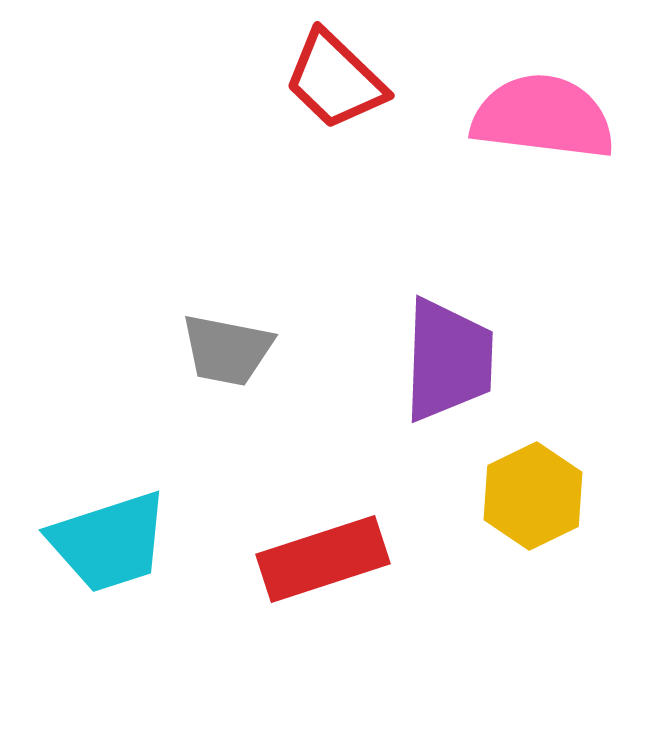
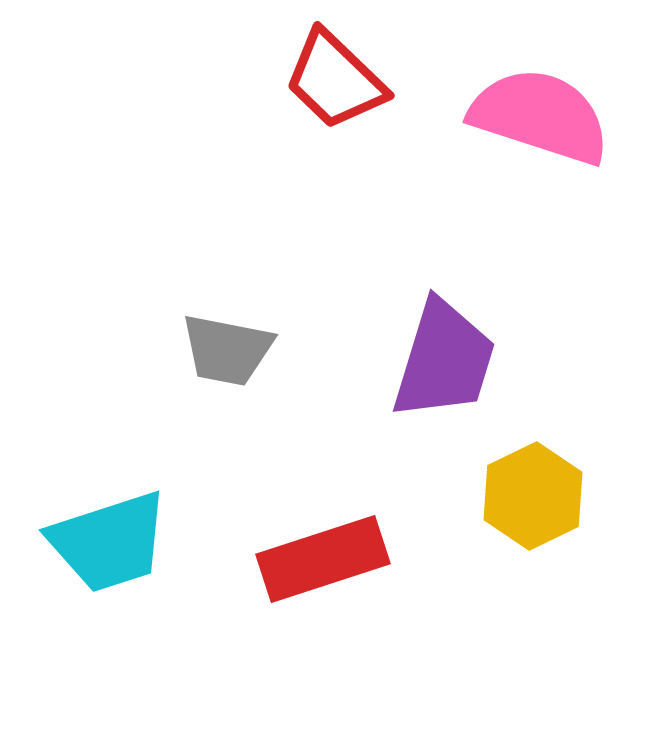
pink semicircle: moved 3 px left, 1 px up; rotated 11 degrees clockwise
purple trapezoid: moved 4 px left; rotated 15 degrees clockwise
